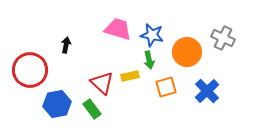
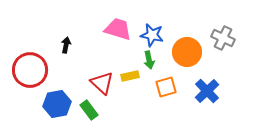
green rectangle: moved 3 px left, 1 px down
